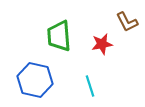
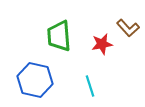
brown L-shape: moved 1 px right, 6 px down; rotated 15 degrees counterclockwise
